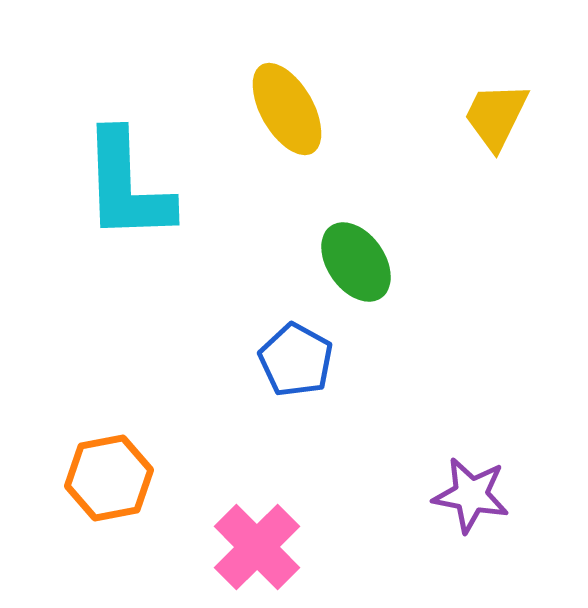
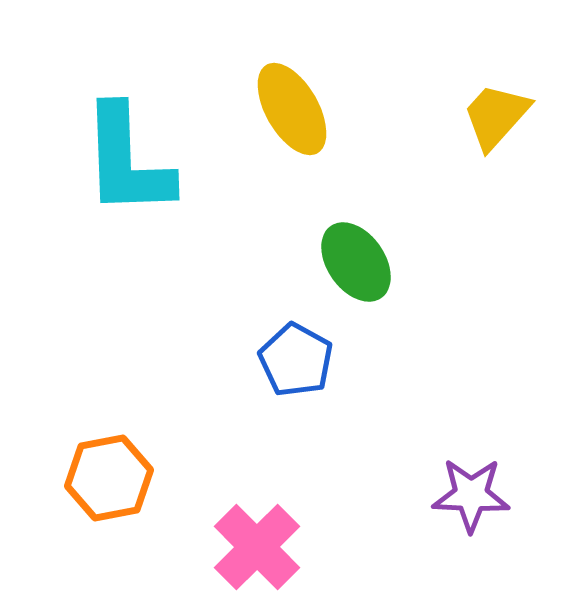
yellow ellipse: moved 5 px right
yellow trapezoid: rotated 16 degrees clockwise
cyan L-shape: moved 25 px up
purple star: rotated 8 degrees counterclockwise
